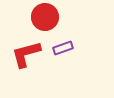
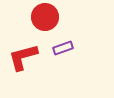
red L-shape: moved 3 px left, 3 px down
